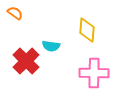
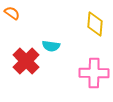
orange semicircle: moved 3 px left
yellow diamond: moved 8 px right, 6 px up
